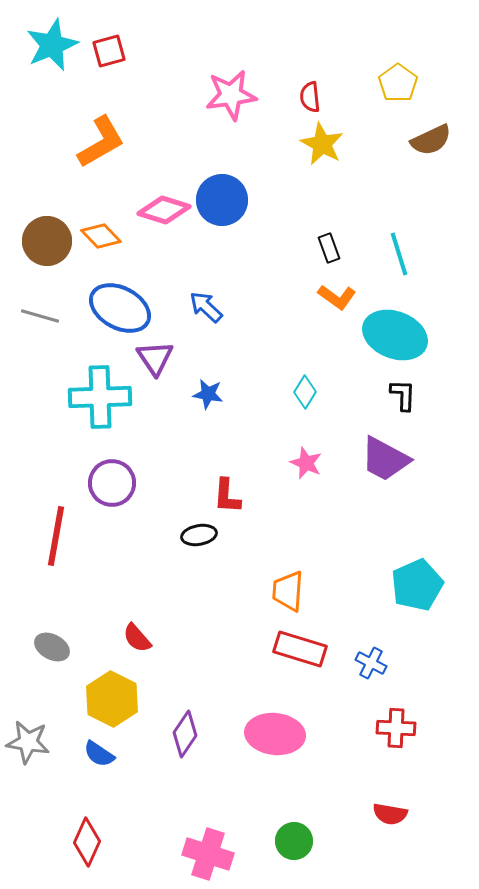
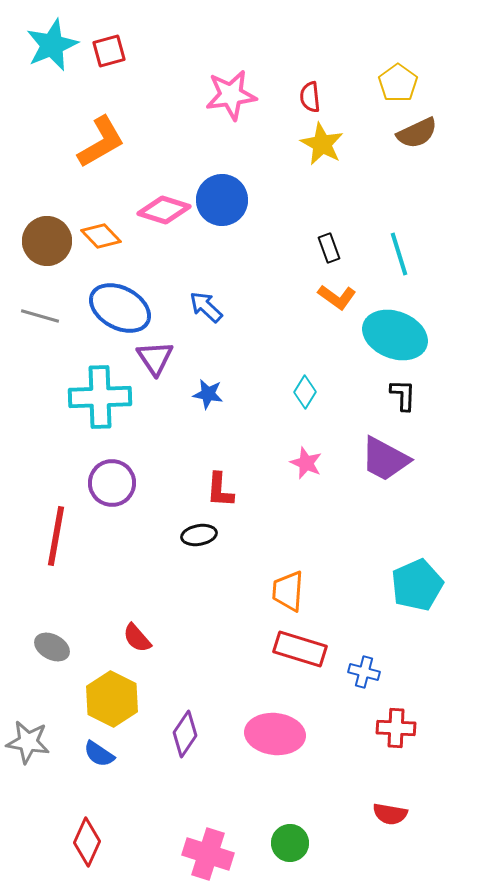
brown semicircle at (431, 140): moved 14 px left, 7 px up
red L-shape at (227, 496): moved 7 px left, 6 px up
blue cross at (371, 663): moved 7 px left, 9 px down; rotated 12 degrees counterclockwise
green circle at (294, 841): moved 4 px left, 2 px down
